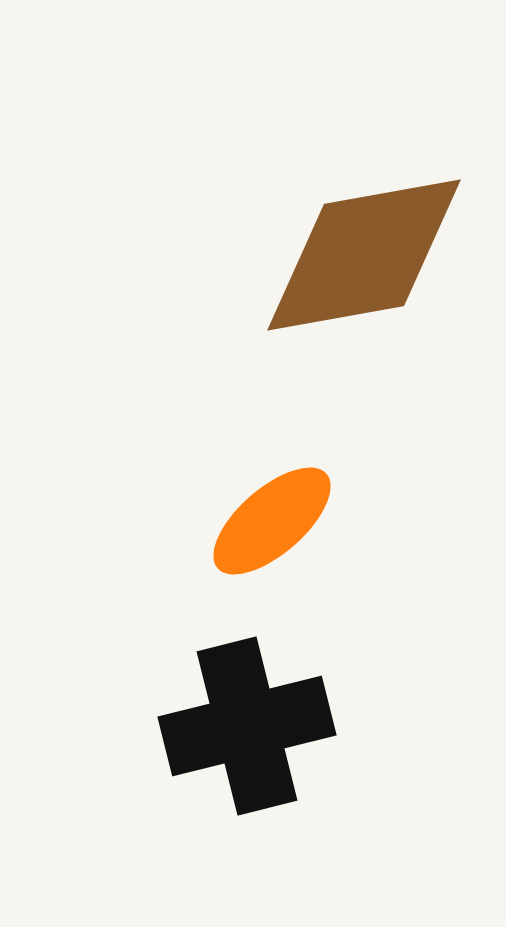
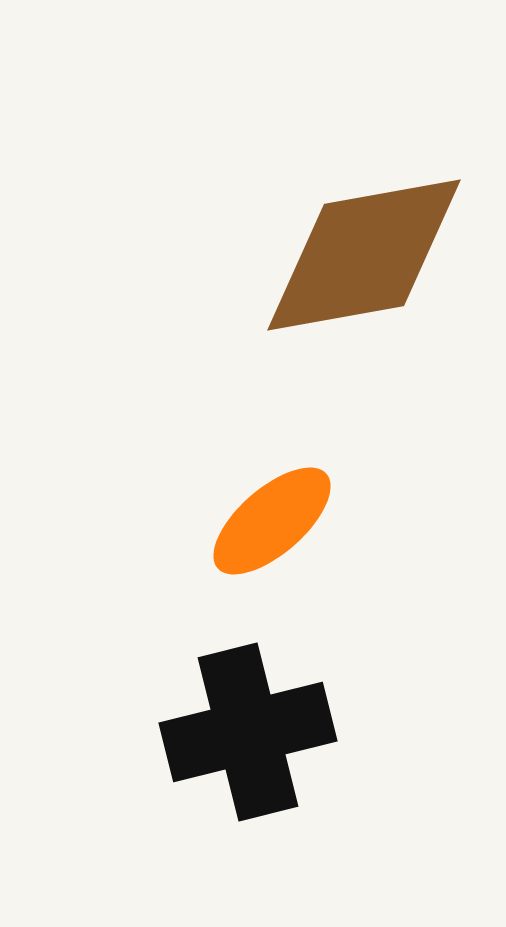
black cross: moved 1 px right, 6 px down
